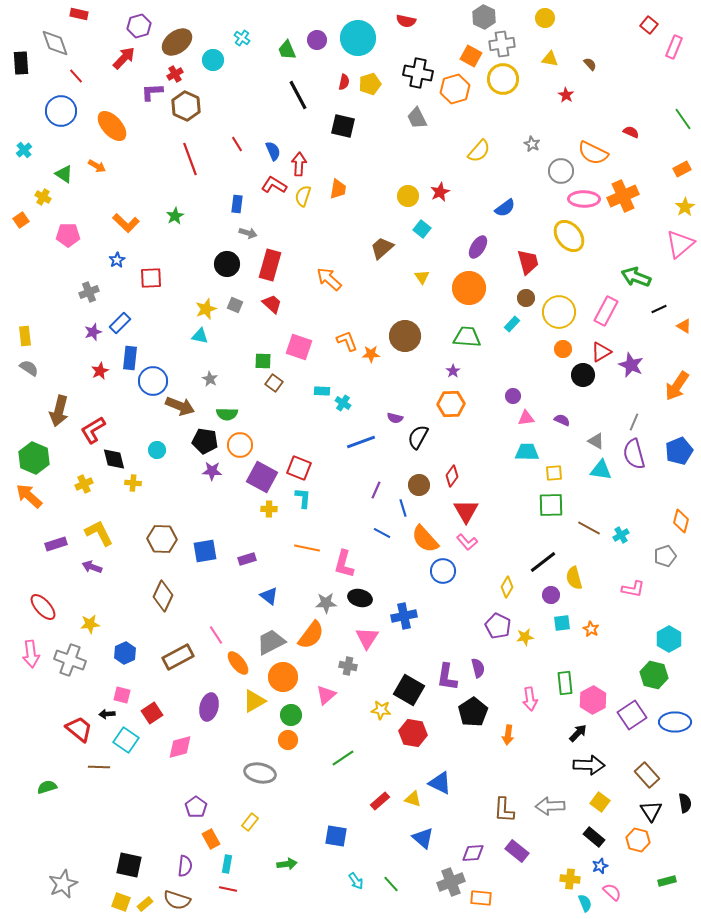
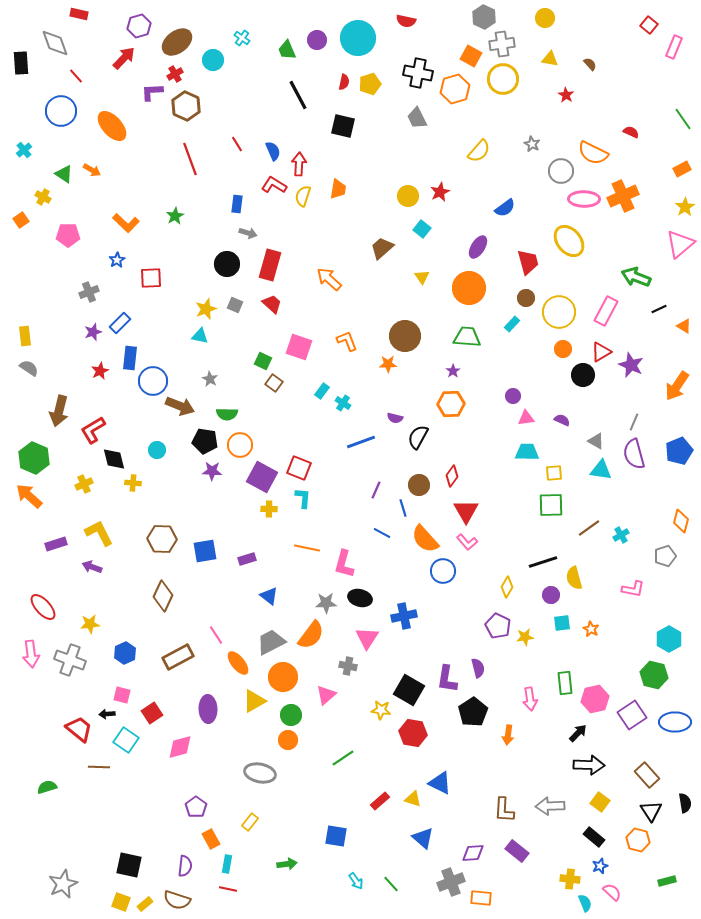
orange arrow at (97, 166): moved 5 px left, 4 px down
yellow ellipse at (569, 236): moved 5 px down
orange star at (371, 354): moved 17 px right, 10 px down
green square at (263, 361): rotated 24 degrees clockwise
cyan rectangle at (322, 391): rotated 56 degrees counterclockwise
brown line at (589, 528): rotated 65 degrees counterclockwise
black line at (543, 562): rotated 20 degrees clockwise
purple L-shape at (447, 677): moved 2 px down
pink hexagon at (593, 700): moved 2 px right, 1 px up; rotated 16 degrees clockwise
purple ellipse at (209, 707): moved 1 px left, 2 px down; rotated 16 degrees counterclockwise
